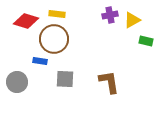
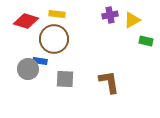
gray circle: moved 11 px right, 13 px up
